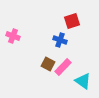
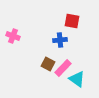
red square: rotated 28 degrees clockwise
blue cross: rotated 24 degrees counterclockwise
pink rectangle: moved 1 px down
cyan triangle: moved 6 px left, 2 px up
